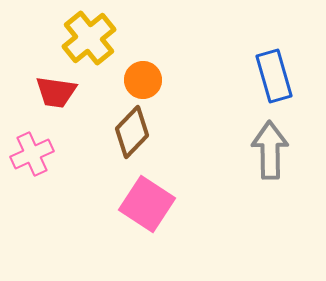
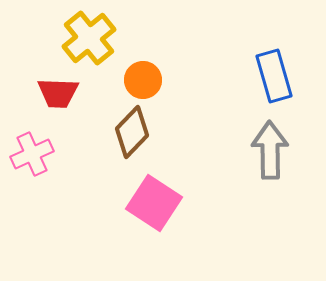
red trapezoid: moved 2 px right, 1 px down; rotated 6 degrees counterclockwise
pink square: moved 7 px right, 1 px up
